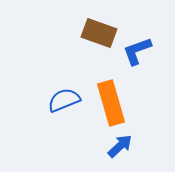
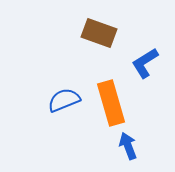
blue L-shape: moved 8 px right, 12 px down; rotated 12 degrees counterclockwise
blue arrow: moved 8 px right; rotated 68 degrees counterclockwise
